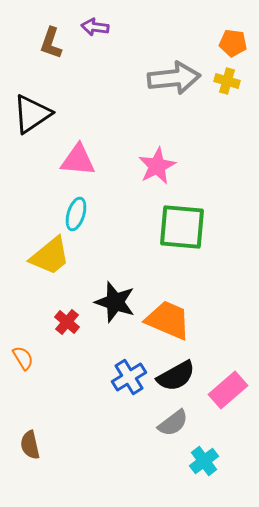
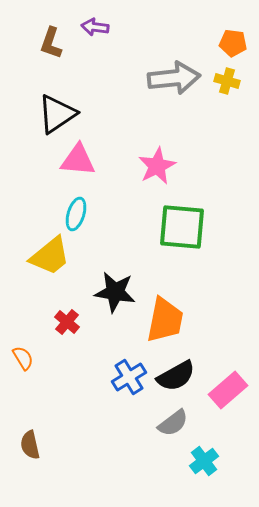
black triangle: moved 25 px right
black star: moved 10 px up; rotated 9 degrees counterclockwise
orange trapezoid: moved 3 px left; rotated 78 degrees clockwise
